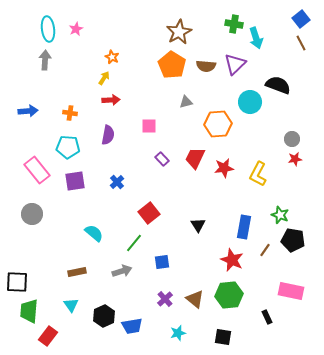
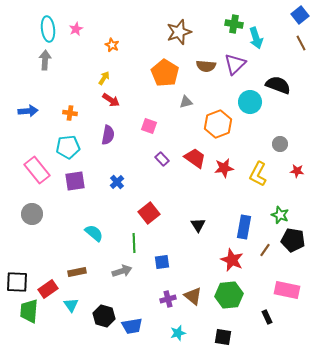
blue square at (301, 19): moved 1 px left, 4 px up
brown star at (179, 32): rotated 10 degrees clockwise
orange star at (112, 57): moved 12 px up
orange pentagon at (172, 65): moved 7 px left, 8 px down
red arrow at (111, 100): rotated 36 degrees clockwise
orange hexagon at (218, 124): rotated 16 degrees counterclockwise
pink square at (149, 126): rotated 21 degrees clockwise
gray circle at (292, 139): moved 12 px left, 5 px down
cyan pentagon at (68, 147): rotated 10 degrees counterclockwise
red trapezoid at (195, 158): rotated 100 degrees clockwise
red star at (295, 159): moved 2 px right, 12 px down; rotated 16 degrees clockwise
green line at (134, 243): rotated 42 degrees counterclockwise
pink rectangle at (291, 291): moved 4 px left, 1 px up
purple cross at (165, 299): moved 3 px right; rotated 28 degrees clockwise
brown triangle at (195, 299): moved 2 px left, 3 px up
black hexagon at (104, 316): rotated 20 degrees counterclockwise
red rectangle at (48, 336): moved 47 px up; rotated 18 degrees clockwise
